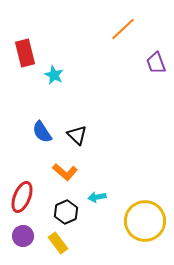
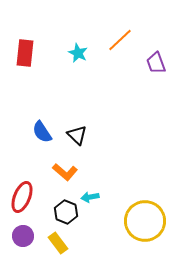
orange line: moved 3 px left, 11 px down
red rectangle: rotated 20 degrees clockwise
cyan star: moved 24 px right, 22 px up
cyan arrow: moved 7 px left
black hexagon: rotated 15 degrees counterclockwise
